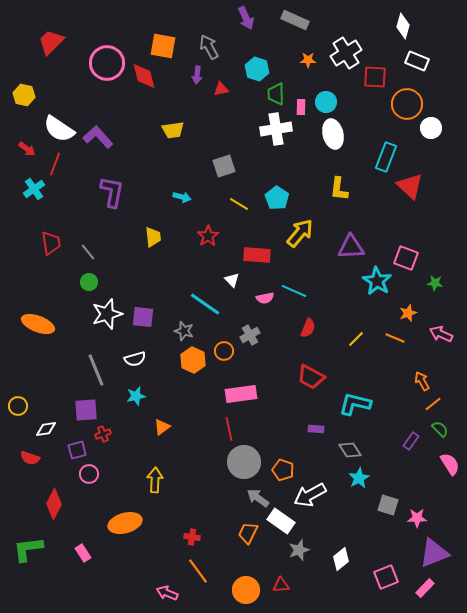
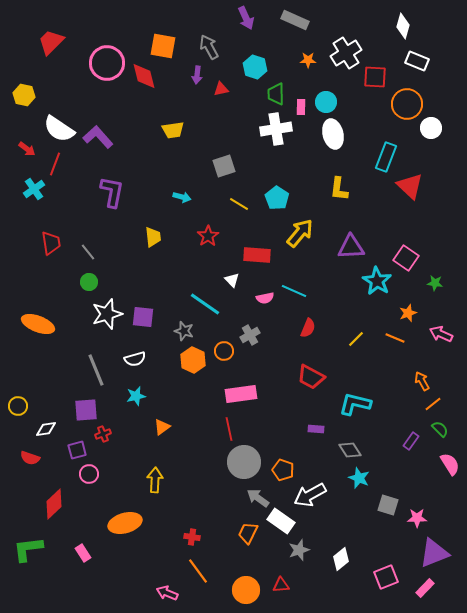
cyan hexagon at (257, 69): moved 2 px left, 2 px up
pink square at (406, 258): rotated 15 degrees clockwise
cyan star at (359, 478): rotated 20 degrees counterclockwise
red diamond at (54, 504): rotated 20 degrees clockwise
